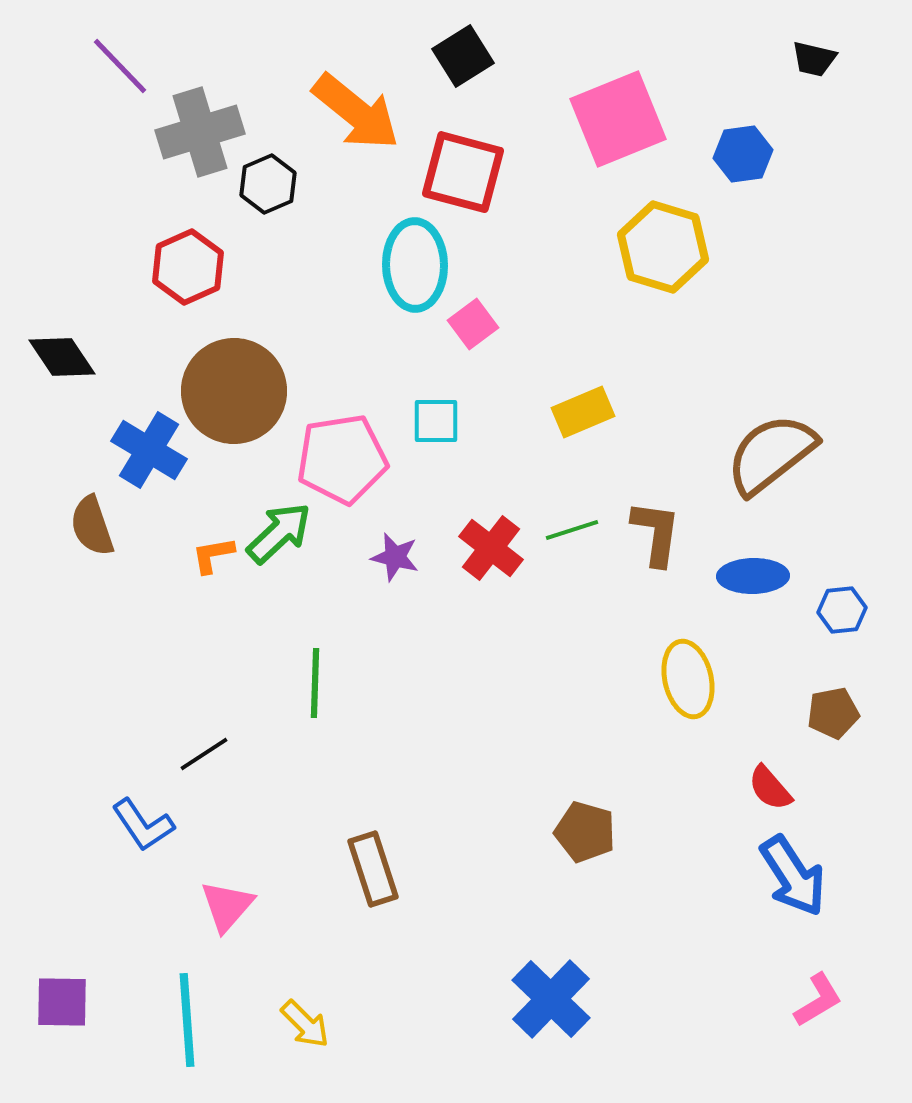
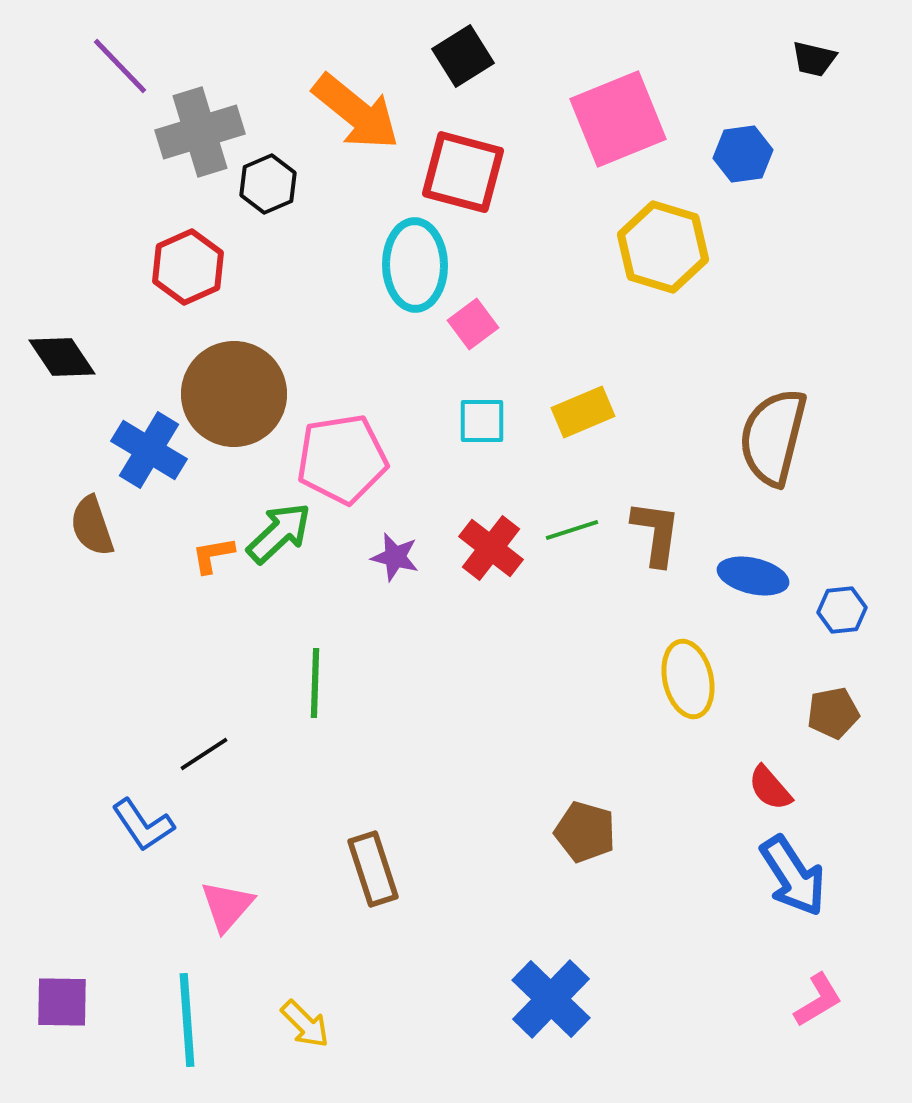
brown circle at (234, 391): moved 3 px down
cyan square at (436, 421): moved 46 px right
brown semicircle at (771, 454): moved 2 px right, 17 px up; rotated 38 degrees counterclockwise
blue ellipse at (753, 576): rotated 14 degrees clockwise
